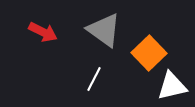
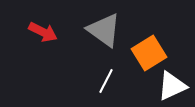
orange square: rotated 12 degrees clockwise
white line: moved 12 px right, 2 px down
white triangle: rotated 12 degrees counterclockwise
